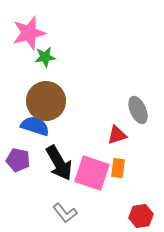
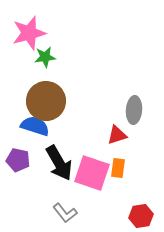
gray ellipse: moved 4 px left; rotated 28 degrees clockwise
